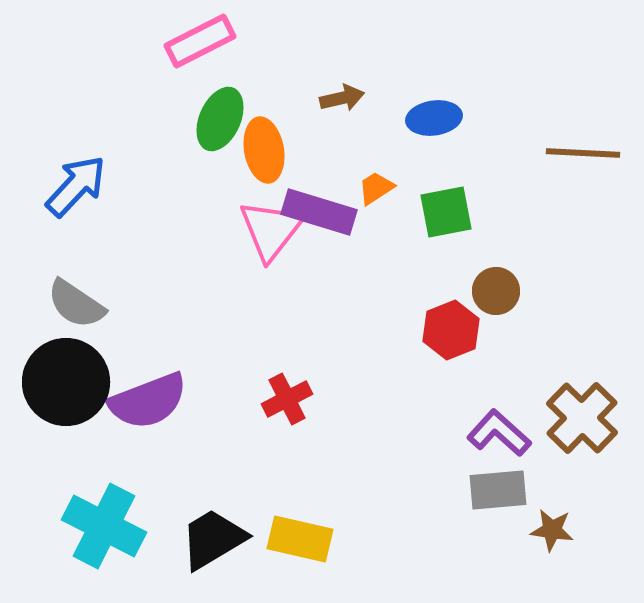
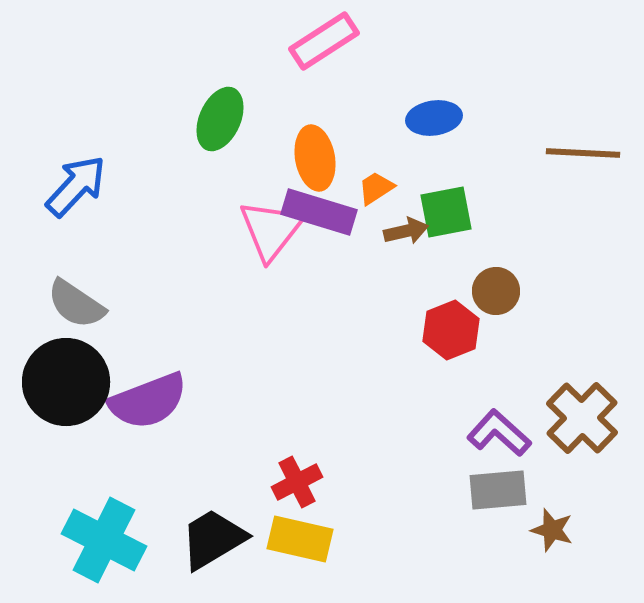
pink rectangle: moved 124 px right; rotated 6 degrees counterclockwise
brown arrow: moved 64 px right, 133 px down
orange ellipse: moved 51 px right, 8 px down
red cross: moved 10 px right, 83 px down
cyan cross: moved 14 px down
brown star: rotated 9 degrees clockwise
